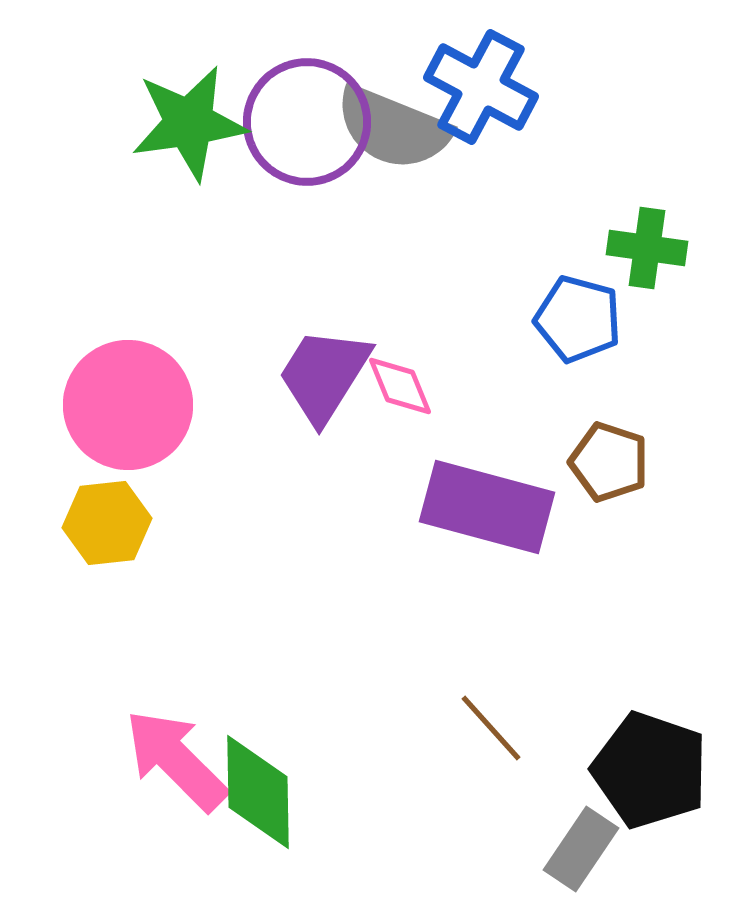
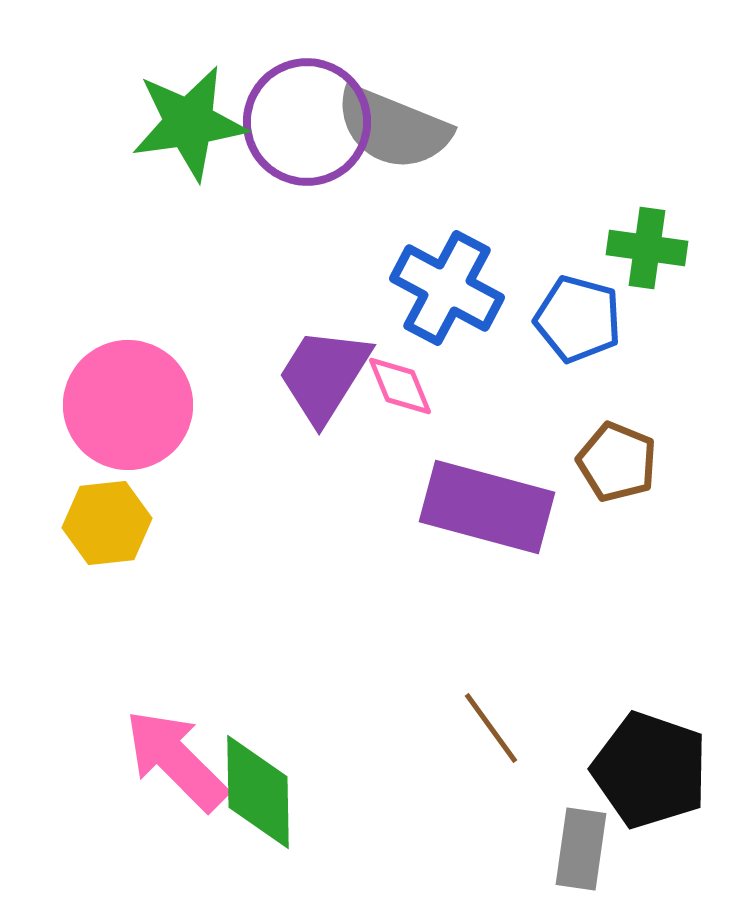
blue cross: moved 34 px left, 201 px down
brown pentagon: moved 8 px right; rotated 4 degrees clockwise
brown line: rotated 6 degrees clockwise
gray rectangle: rotated 26 degrees counterclockwise
